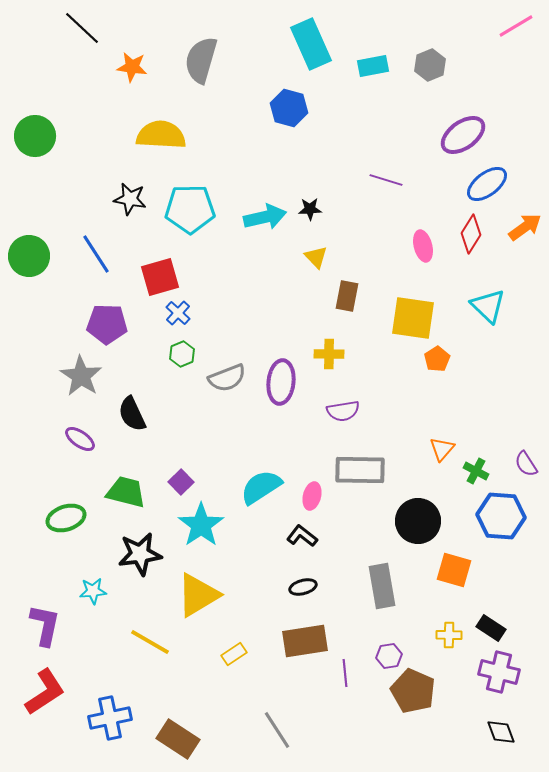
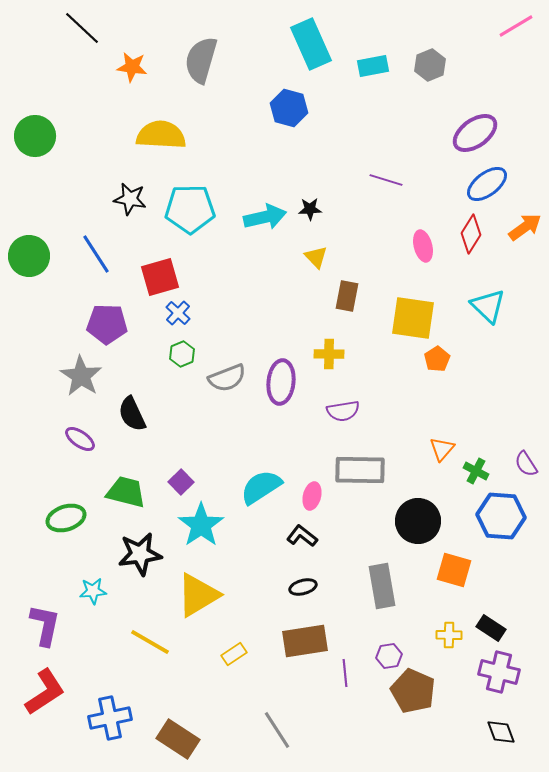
purple ellipse at (463, 135): moved 12 px right, 2 px up
